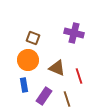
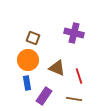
blue rectangle: moved 3 px right, 2 px up
brown line: moved 7 px right; rotated 63 degrees counterclockwise
